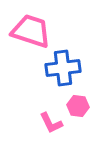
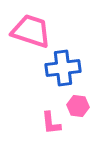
pink L-shape: rotated 20 degrees clockwise
